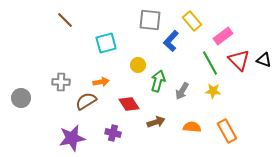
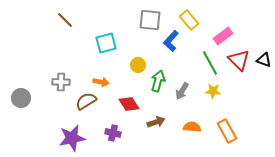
yellow rectangle: moved 3 px left, 1 px up
orange arrow: rotated 21 degrees clockwise
